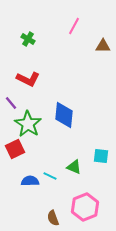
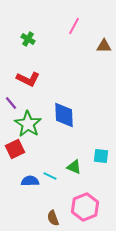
brown triangle: moved 1 px right
blue diamond: rotated 8 degrees counterclockwise
